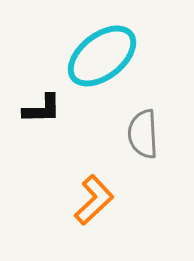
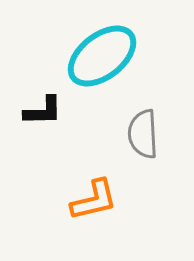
black L-shape: moved 1 px right, 2 px down
orange L-shape: rotated 30 degrees clockwise
